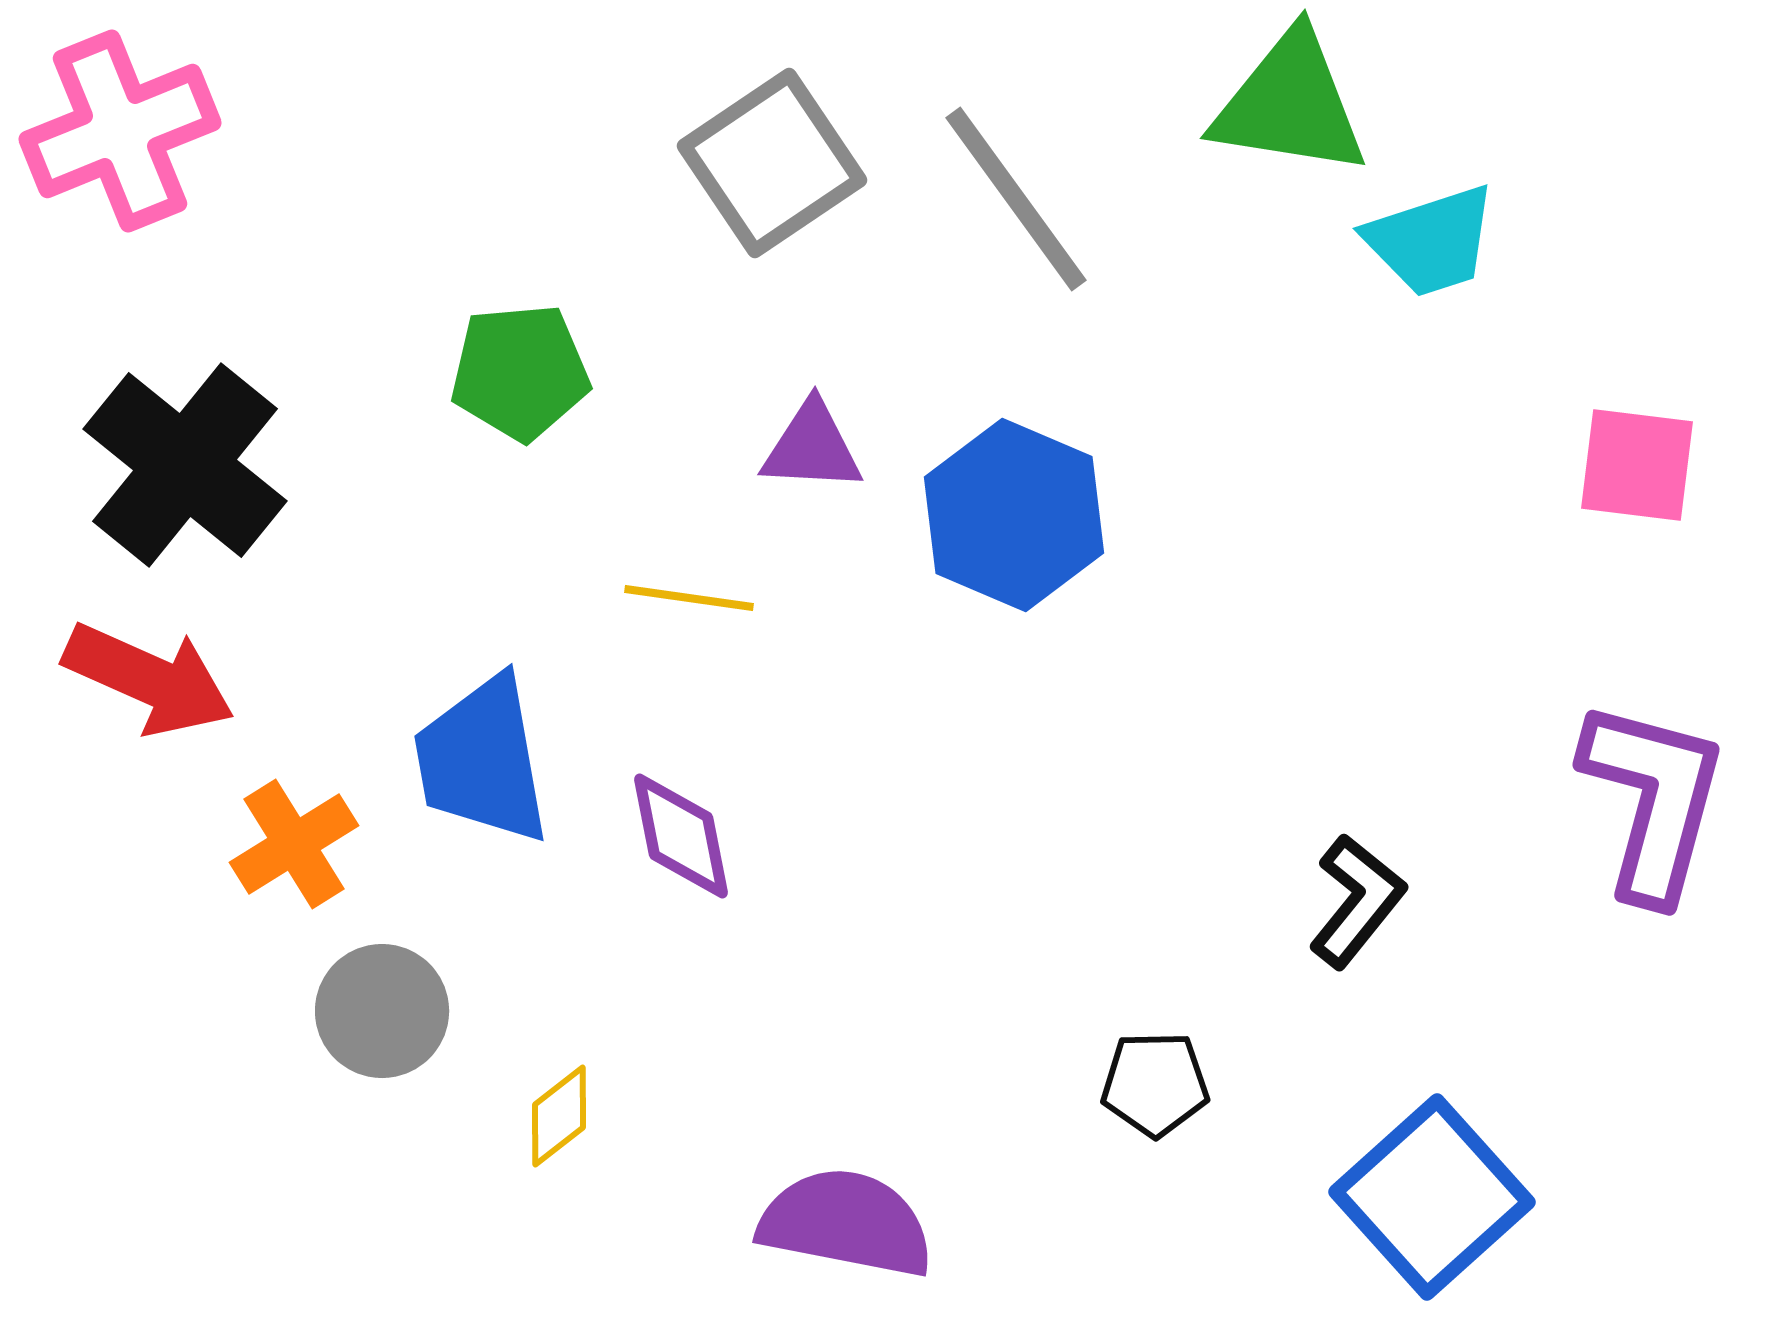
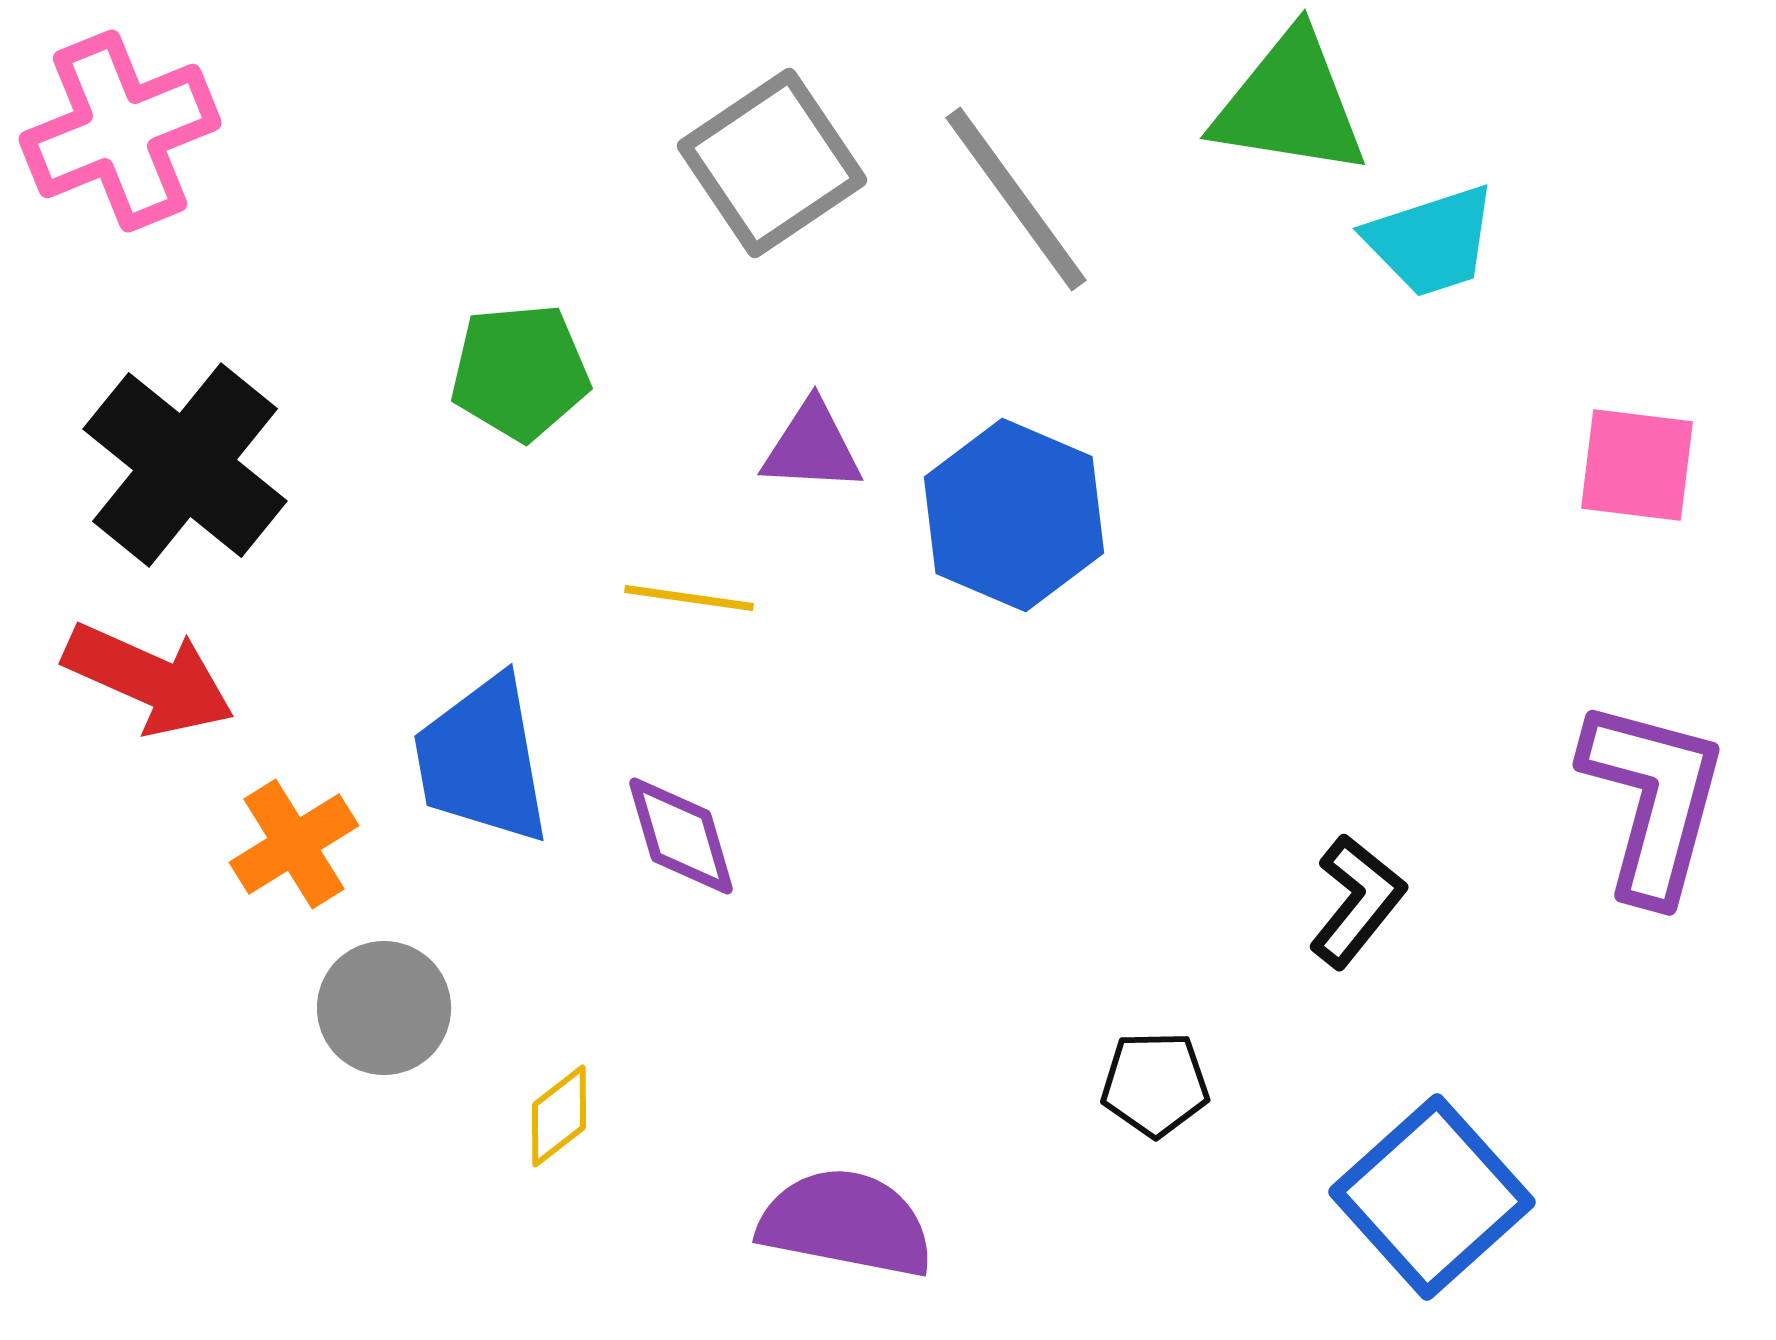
purple diamond: rotated 5 degrees counterclockwise
gray circle: moved 2 px right, 3 px up
